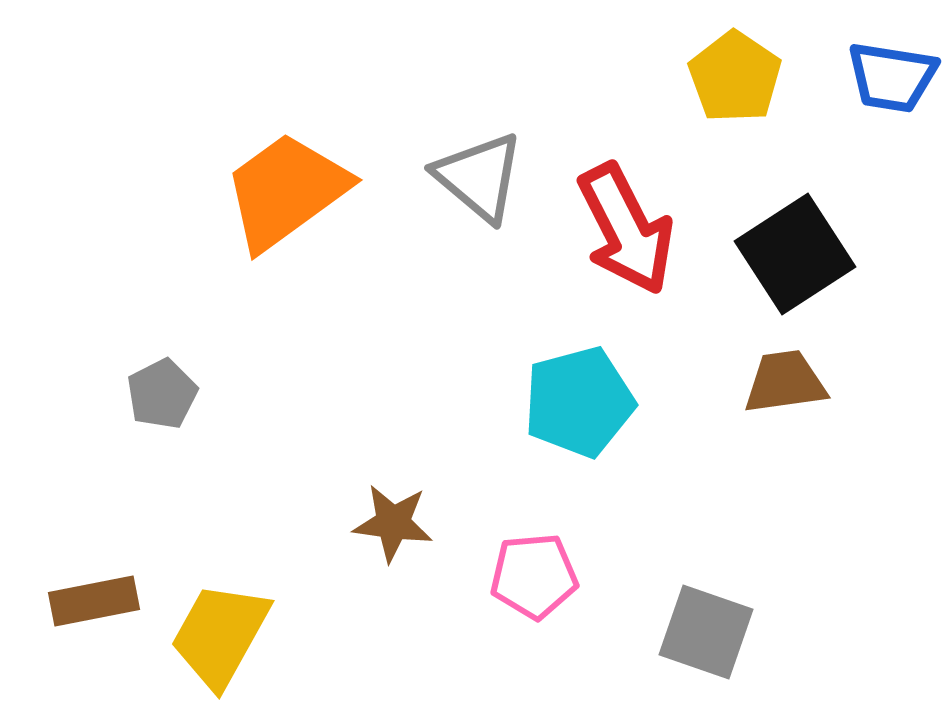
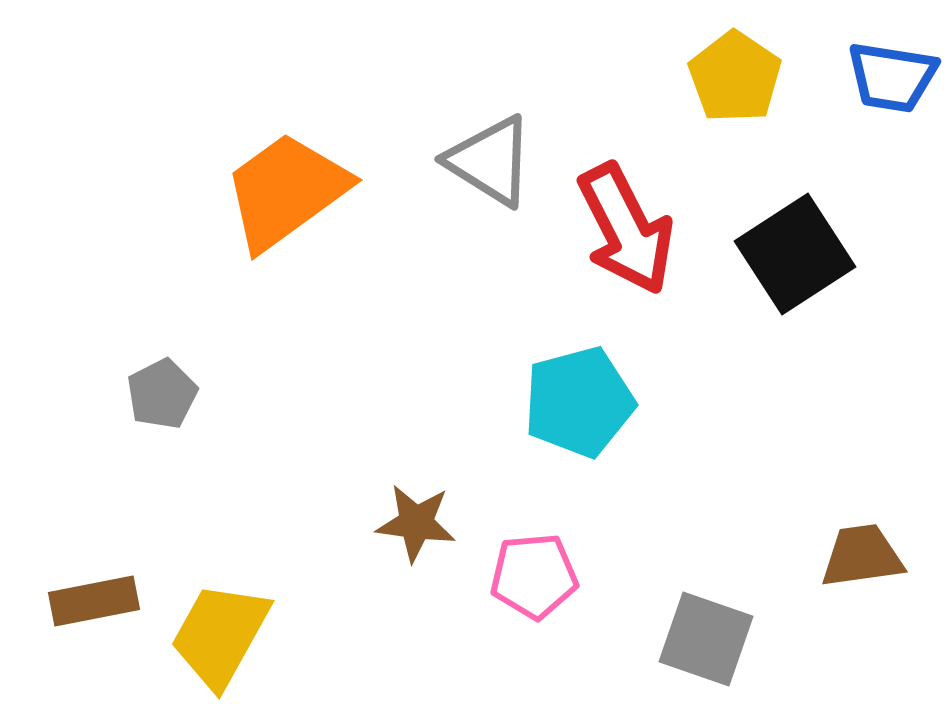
gray triangle: moved 11 px right, 16 px up; rotated 8 degrees counterclockwise
brown trapezoid: moved 77 px right, 174 px down
brown star: moved 23 px right
gray square: moved 7 px down
